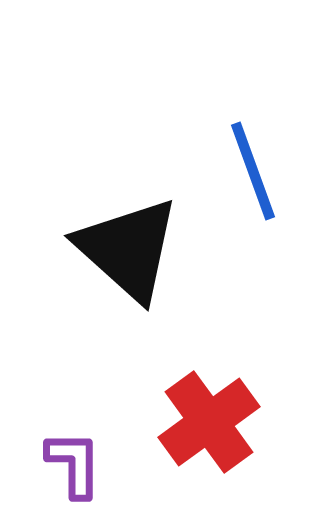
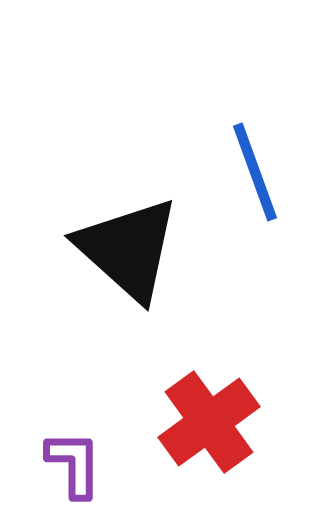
blue line: moved 2 px right, 1 px down
